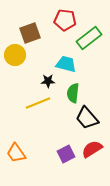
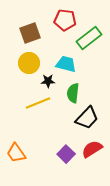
yellow circle: moved 14 px right, 8 px down
black trapezoid: rotated 95 degrees counterclockwise
purple square: rotated 18 degrees counterclockwise
